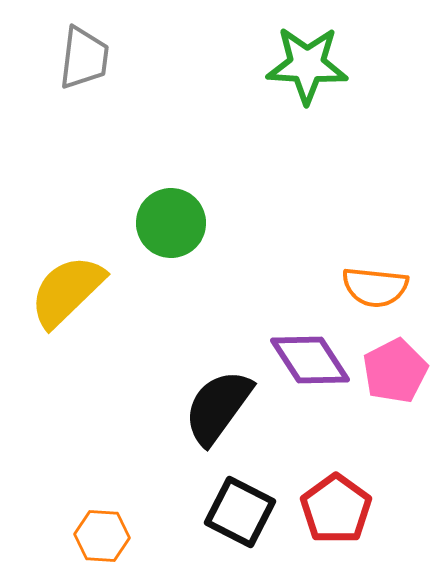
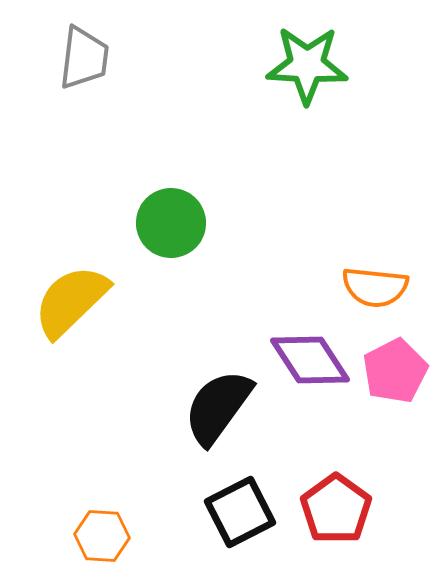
yellow semicircle: moved 4 px right, 10 px down
black square: rotated 36 degrees clockwise
